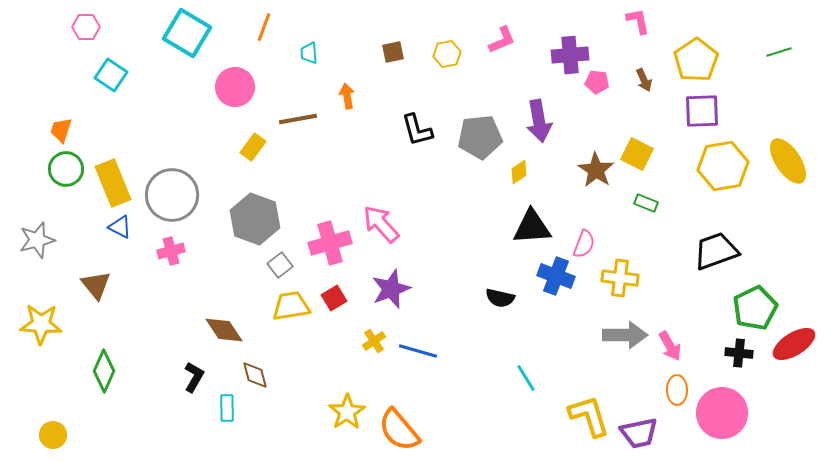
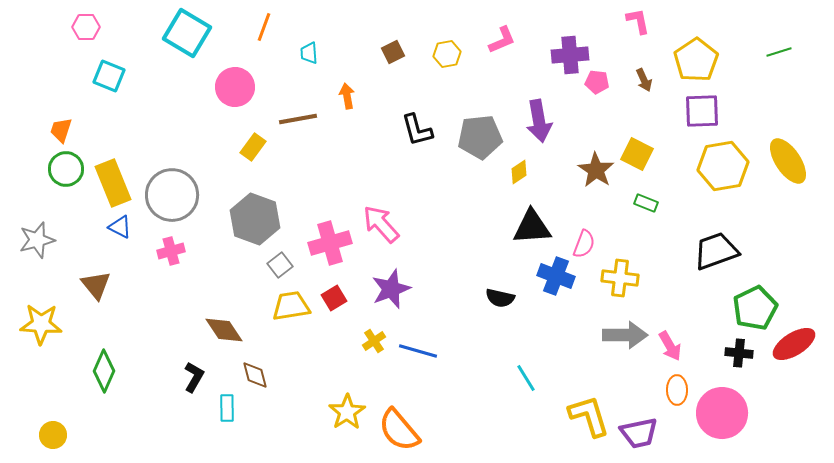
brown square at (393, 52): rotated 15 degrees counterclockwise
cyan square at (111, 75): moved 2 px left, 1 px down; rotated 12 degrees counterclockwise
